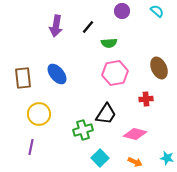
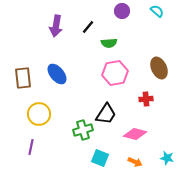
cyan square: rotated 24 degrees counterclockwise
